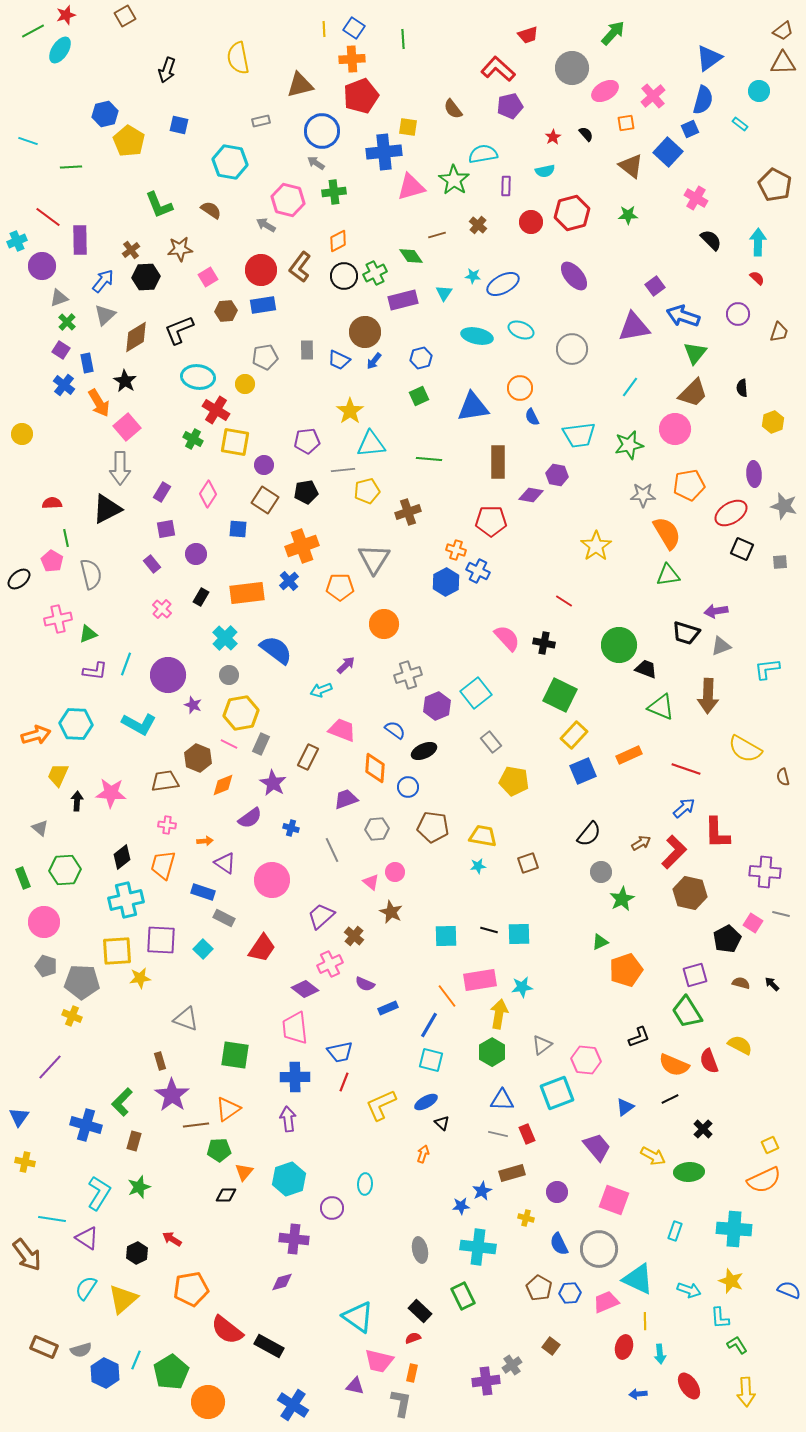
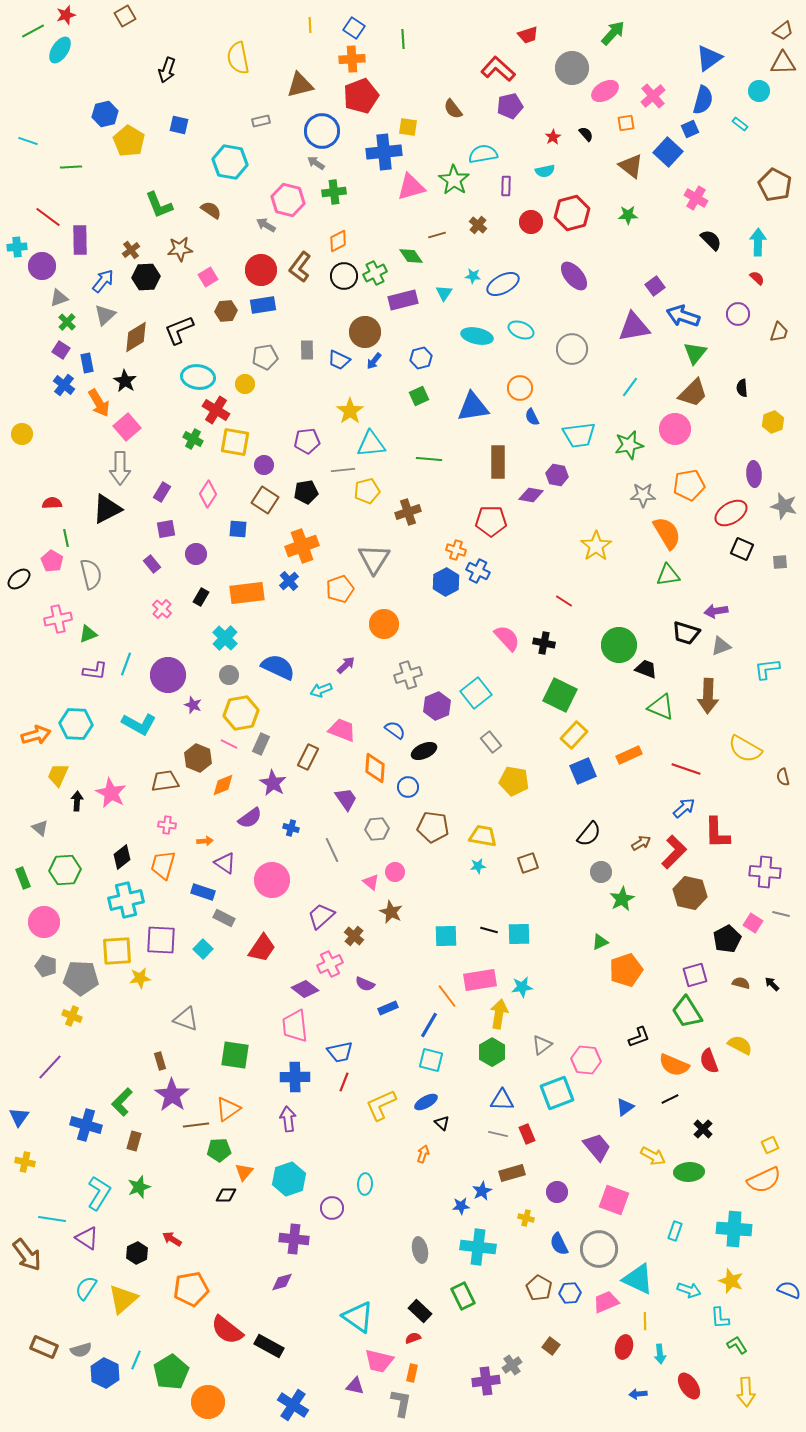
yellow line at (324, 29): moved 14 px left, 4 px up
cyan cross at (17, 241): moved 6 px down; rotated 18 degrees clockwise
orange pentagon at (340, 587): moved 2 px down; rotated 20 degrees counterclockwise
blue semicircle at (276, 650): moved 2 px right, 17 px down; rotated 12 degrees counterclockwise
pink star at (111, 793): rotated 24 degrees clockwise
purple trapezoid at (346, 799): rotated 75 degrees clockwise
gray pentagon at (82, 982): moved 1 px left, 4 px up
pink trapezoid at (295, 1028): moved 2 px up
